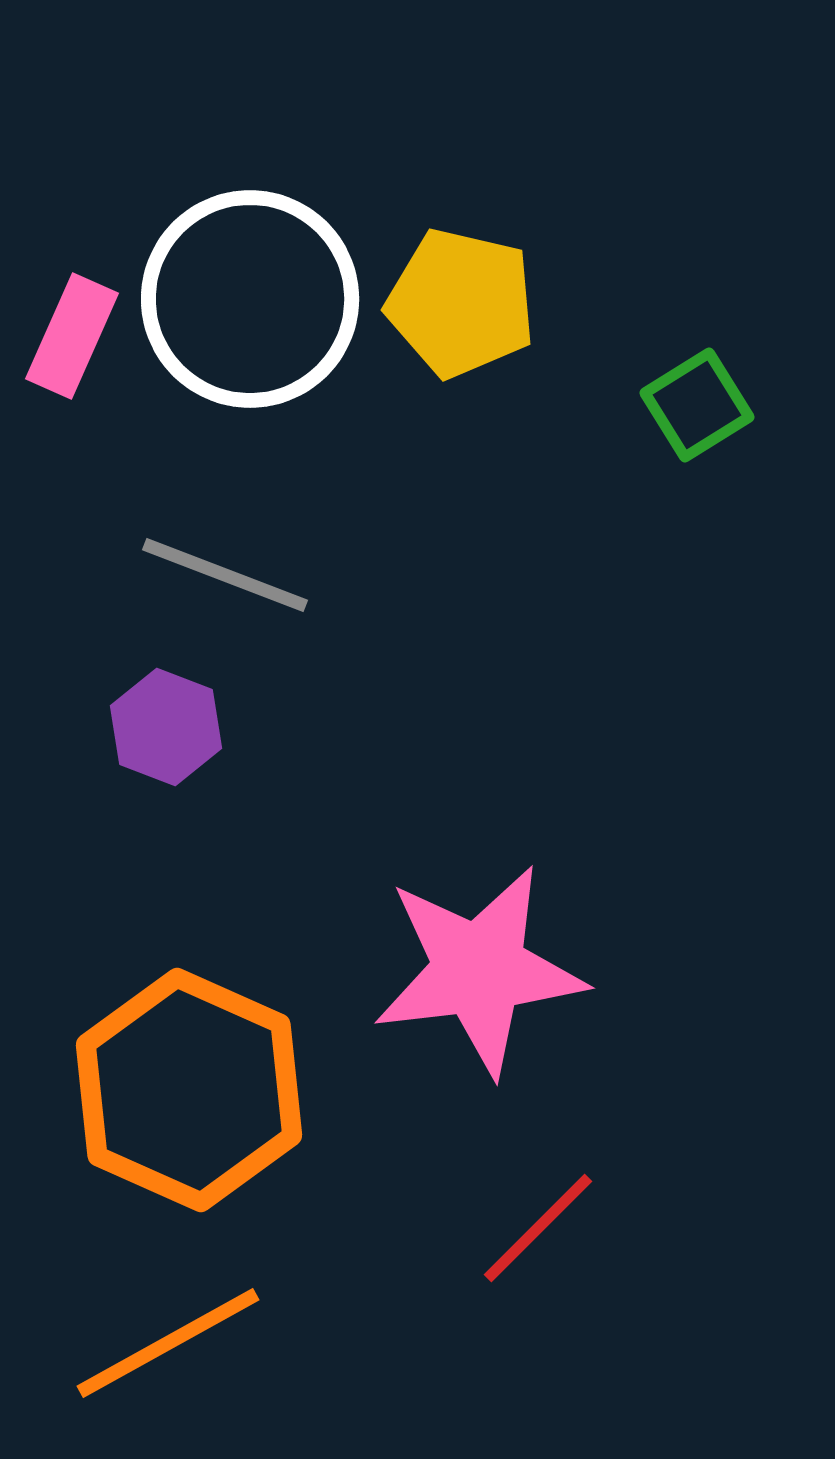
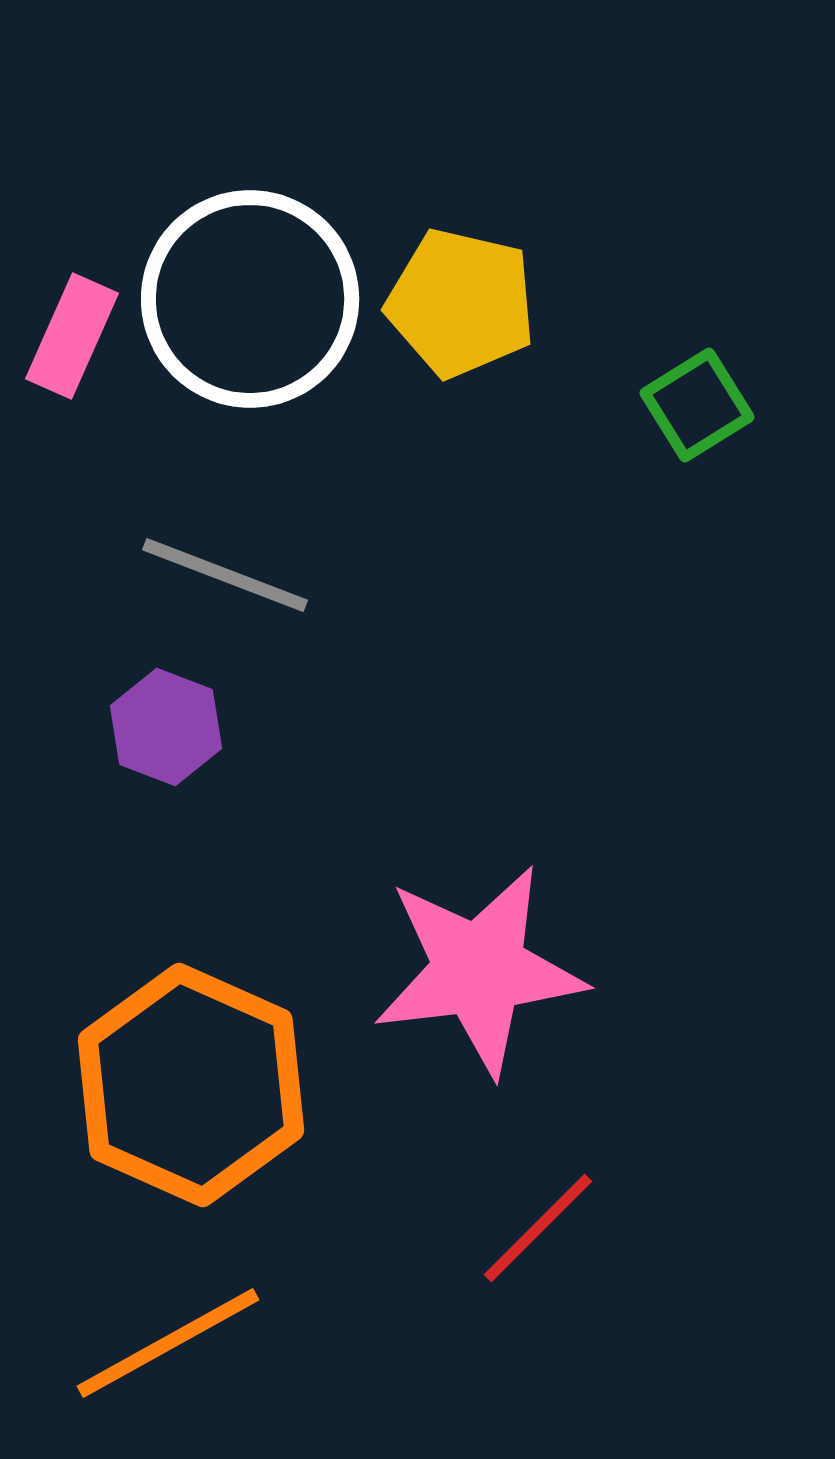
orange hexagon: moved 2 px right, 5 px up
